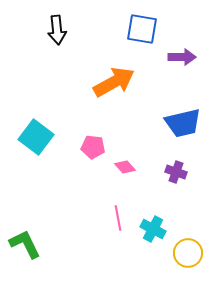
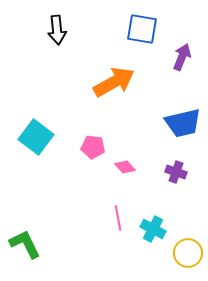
purple arrow: rotated 68 degrees counterclockwise
